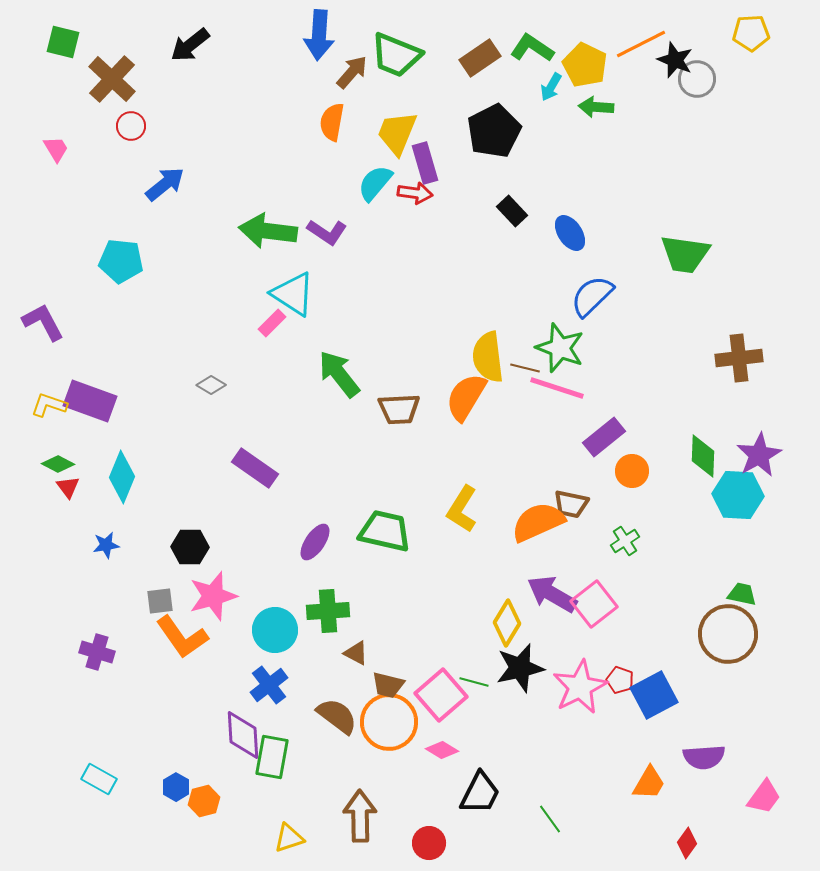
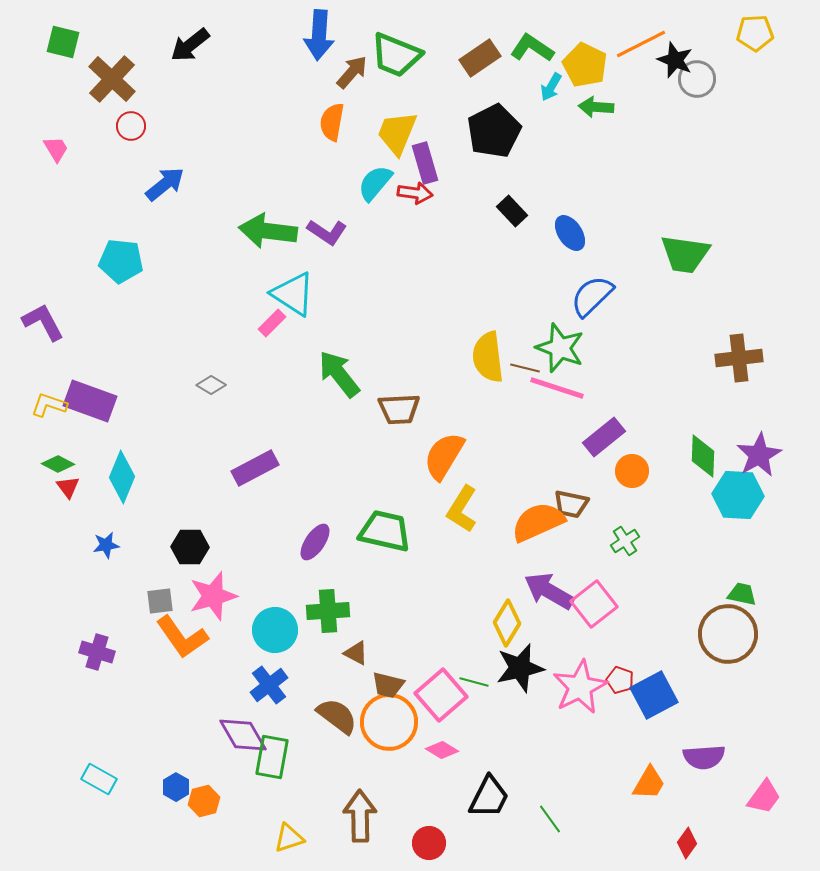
yellow pentagon at (751, 33): moved 4 px right
orange semicircle at (466, 397): moved 22 px left, 59 px down
purple rectangle at (255, 468): rotated 63 degrees counterclockwise
purple arrow at (552, 594): moved 3 px left, 3 px up
purple diamond at (243, 735): rotated 27 degrees counterclockwise
black trapezoid at (480, 793): moved 9 px right, 4 px down
